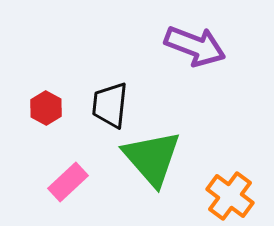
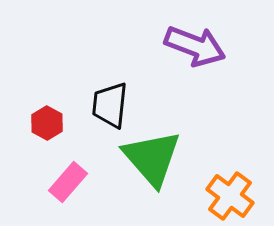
red hexagon: moved 1 px right, 15 px down
pink rectangle: rotated 6 degrees counterclockwise
